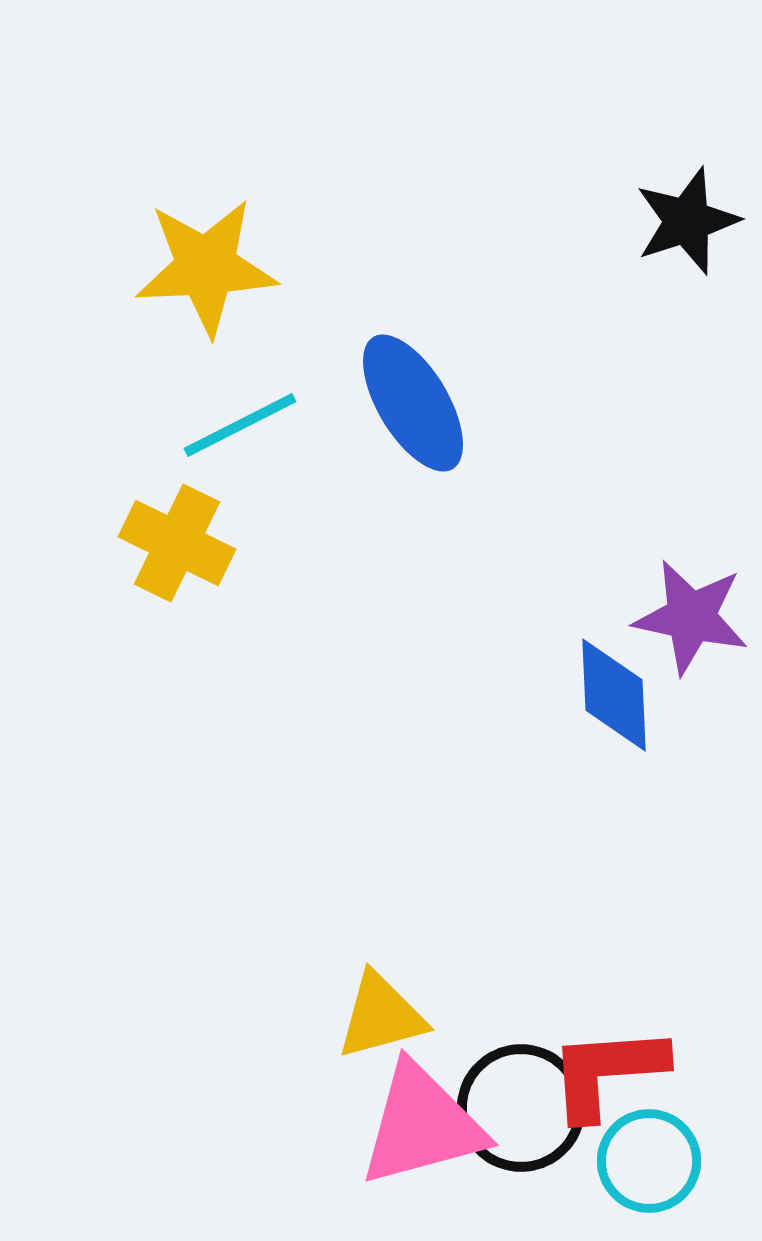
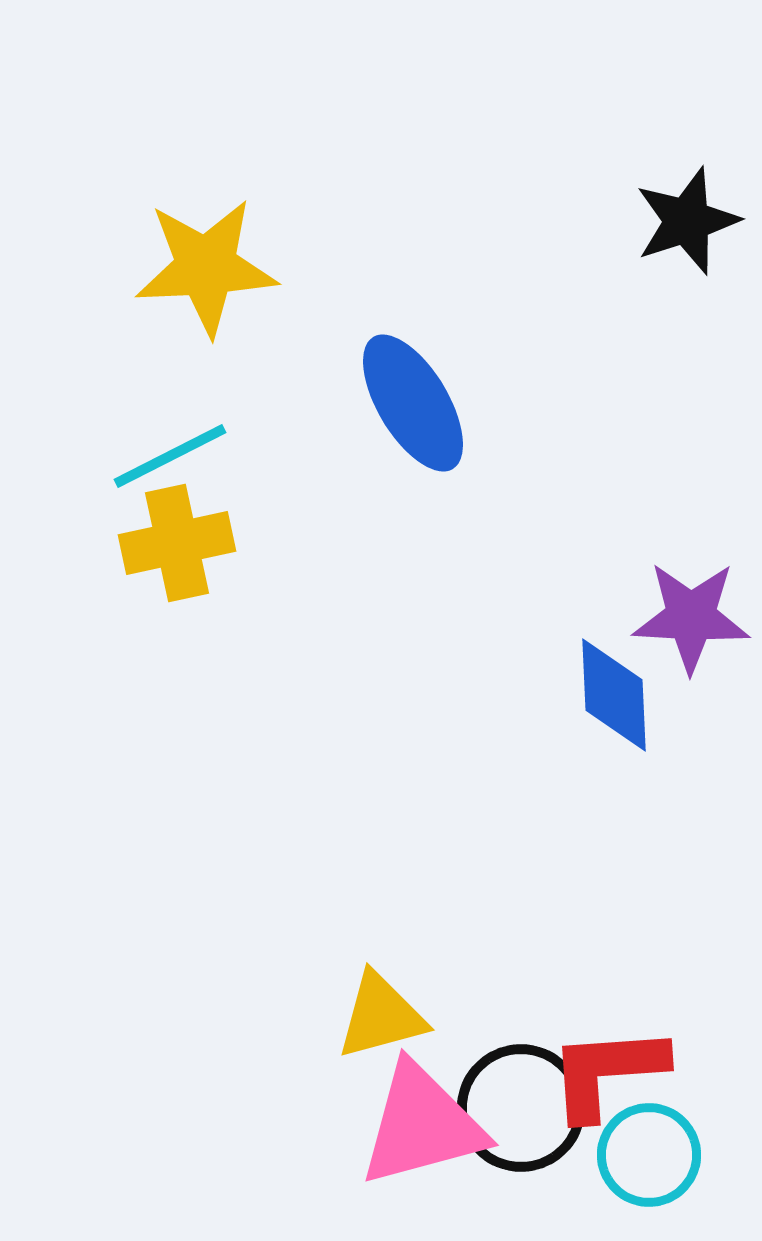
cyan line: moved 70 px left, 31 px down
yellow cross: rotated 38 degrees counterclockwise
purple star: rotated 9 degrees counterclockwise
cyan circle: moved 6 px up
